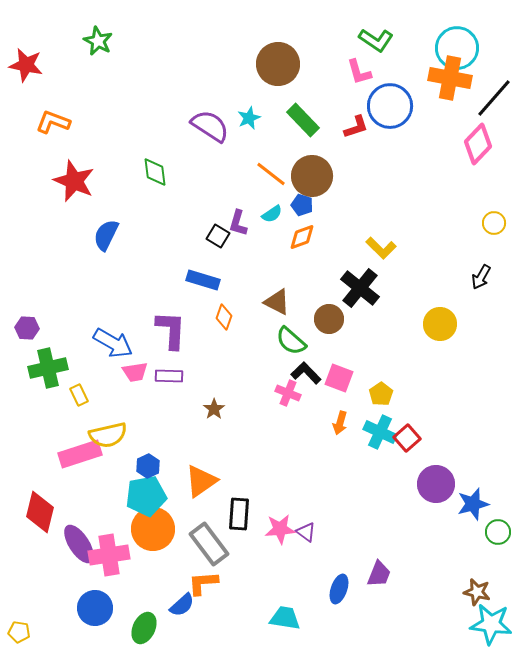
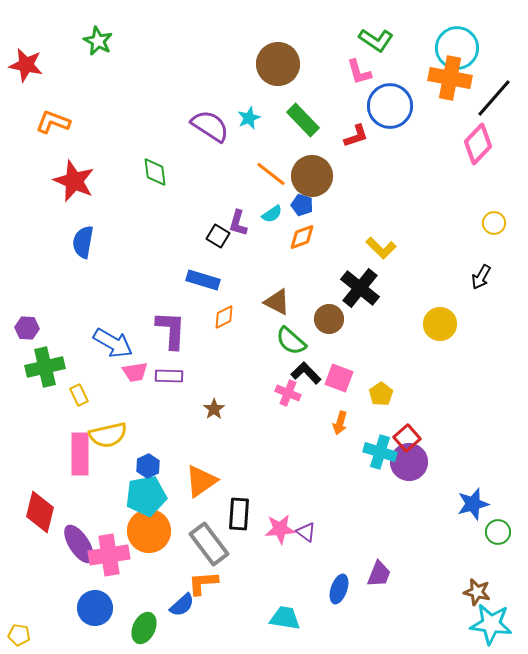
red L-shape at (356, 127): moved 9 px down
blue semicircle at (106, 235): moved 23 px left, 7 px down; rotated 16 degrees counterclockwise
orange diamond at (224, 317): rotated 45 degrees clockwise
green cross at (48, 368): moved 3 px left, 1 px up
cyan cross at (380, 432): moved 20 px down; rotated 8 degrees counterclockwise
pink rectangle at (80, 454): rotated 72 degrees counterclockwise
purple circle at (436, 484): moved 27 px left, 22 px up
orange circle at (153, 529): moved 4 px left, 2 px down
yellow pentagon at (19, 632): moved 3 px down
